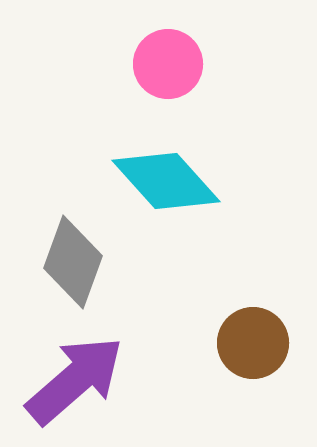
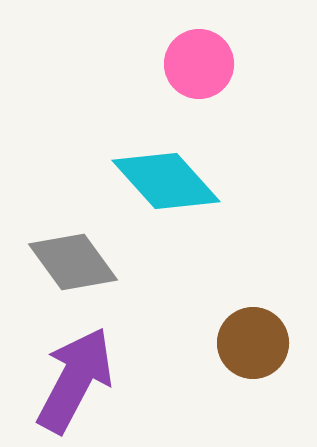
pink circle: moved 31 px right
gray diamond: rotated 56 degrees counterclockwise
purple arrow: rotated 21 degrees counterclockwise
